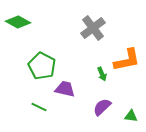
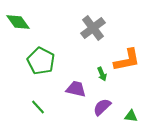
green diamond: rotated 25 degrees clockwise
green pentagon: moved 1 px left, 5 px up
purple trapezoid: moved 11 px right
green line: moved 1 px left; rotated 21 degrees clockwise
